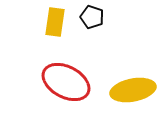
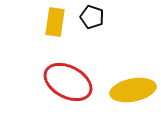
red ellipse: moved 2 px right
